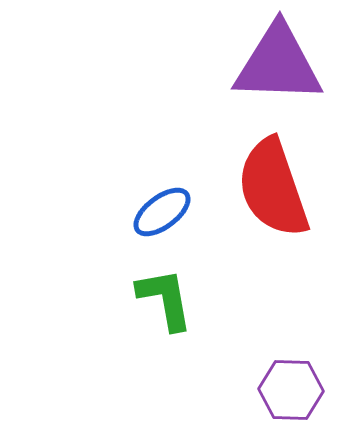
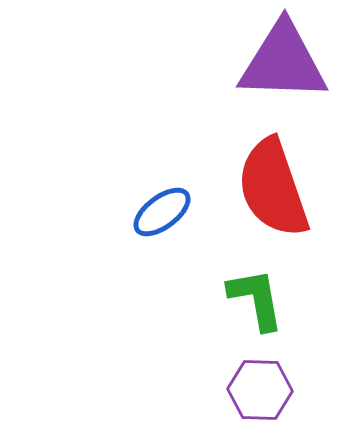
purple triangle: moved 5 px right, 2 px up
green L-shape: moved 91 px right
purple hexagon: moved 31 px left
